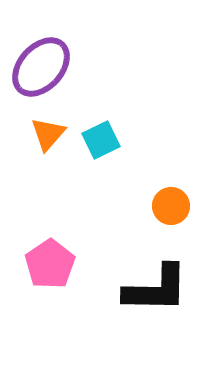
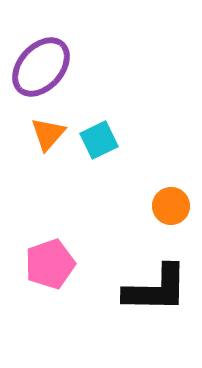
cyan square: moved 2 px left
pink pentagon: rotated 15 degrees clockwise
